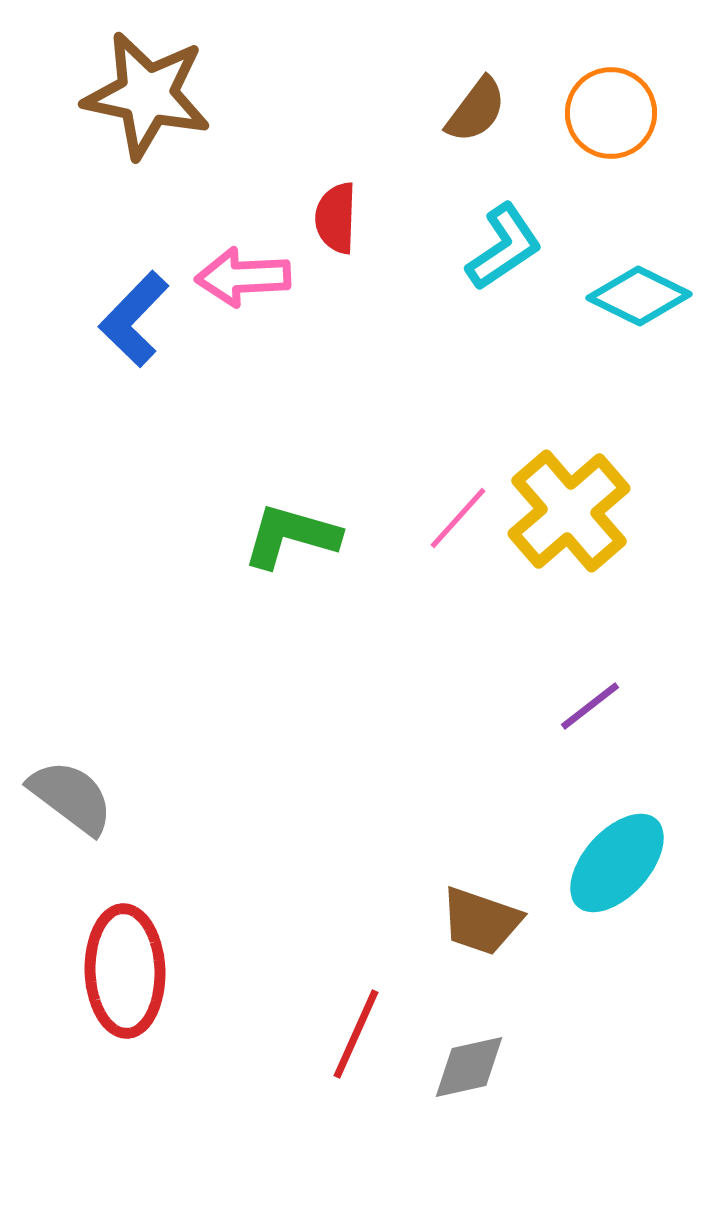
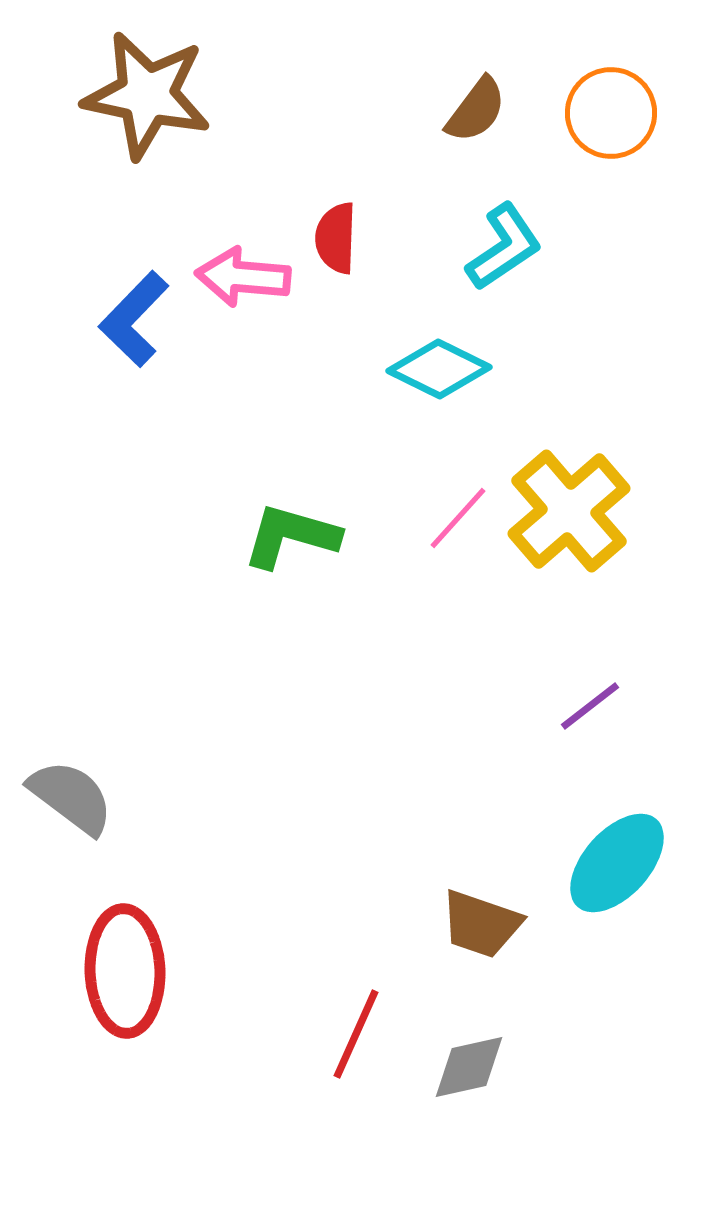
red semicircle: moved 20 px down
pink arrow: rotated 8 degrees clockwise
cyan diamond: moved 200 px left, 73 px down
brown trapezoid: moved 3 px down
